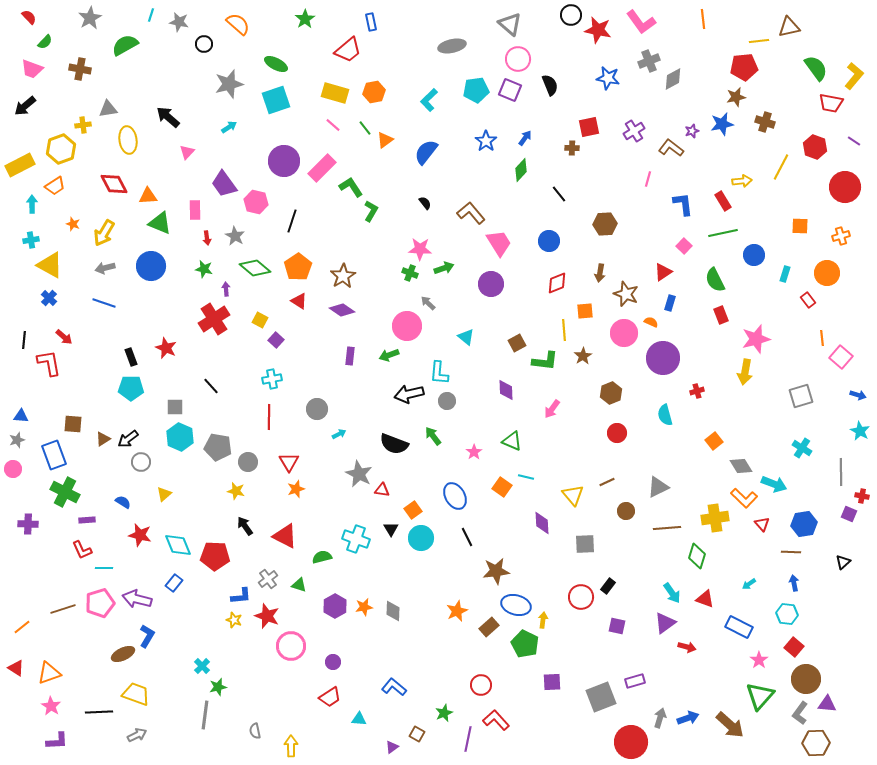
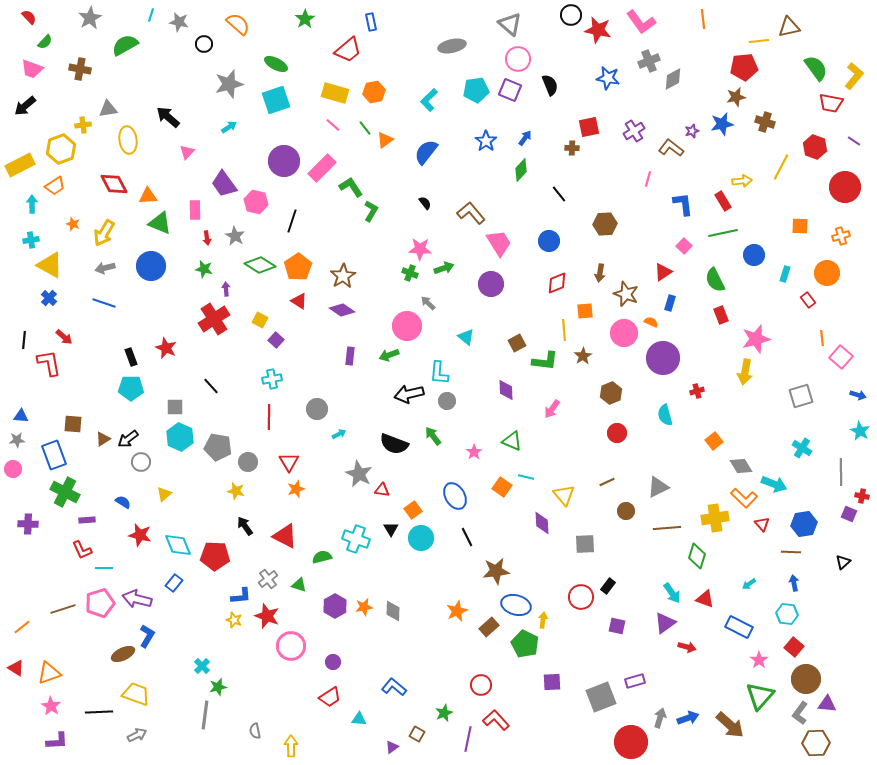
green diamond at (255, 268): moved 5 px right, 3 px up; rotated 8 degrees counterclockwise
gray star at (17, 440): rotated 14 degrees clockwise
yellow triangle at (573, 495): moved 9 px left
